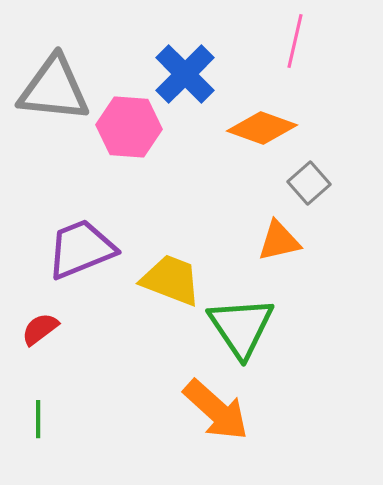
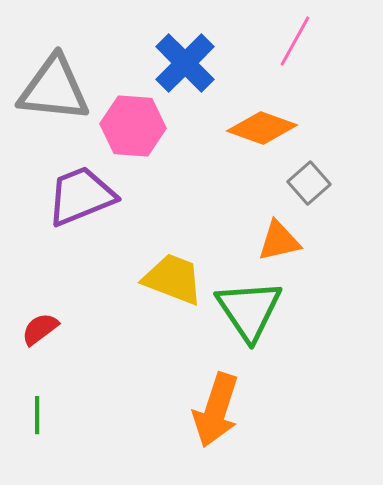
pink line: rotated 16 degrees clockwise
blue cross: moved 11 px up
pink hexagon: moved 4 px right, 1 px up
purple trapezoid: moved 53 px up
yellow trapezoid: moved 2 px right, 1 px up
green triangle: moved 8 px right, 17 px up
orange arrow: rotated 66 degrees clockwise
green line: moved 1 px left, 4 px up
